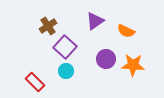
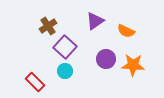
cyan circle: moved 1 px left
